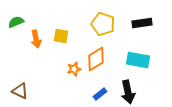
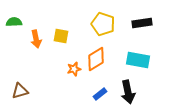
green semicircle: moved 2 px left; rotated 21 degrees clockwise
brown triangle: rotated 42 degrees counterclockwise
